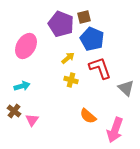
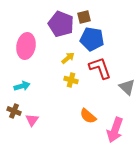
blue pentagon: rotated 15 degrees counterclockwise
pink ellipse: rotated 20 degrees counterclockwise
gray triangle: moved 1 px right, 1 px up
brown cross: rotated 16 degrees counterclockwise
